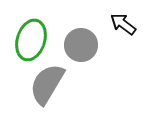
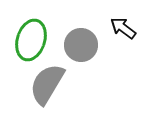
black arrow: moved 4 px down
